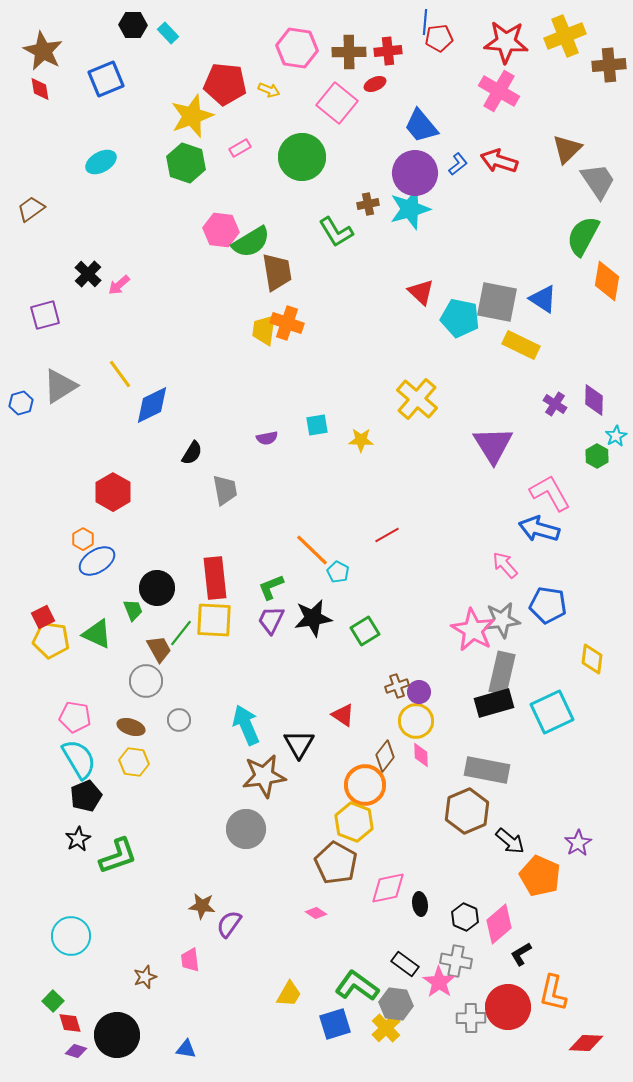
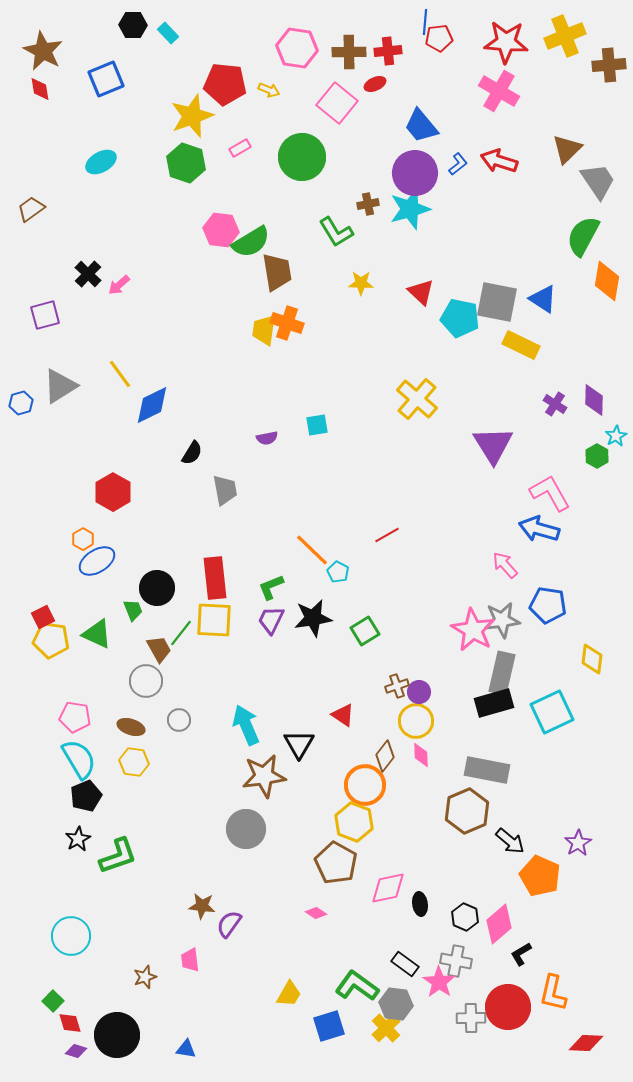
yellow star at (361, 440): moved 157 px up
blue square at (335, 1024): moved 6 px left, 2 px down
